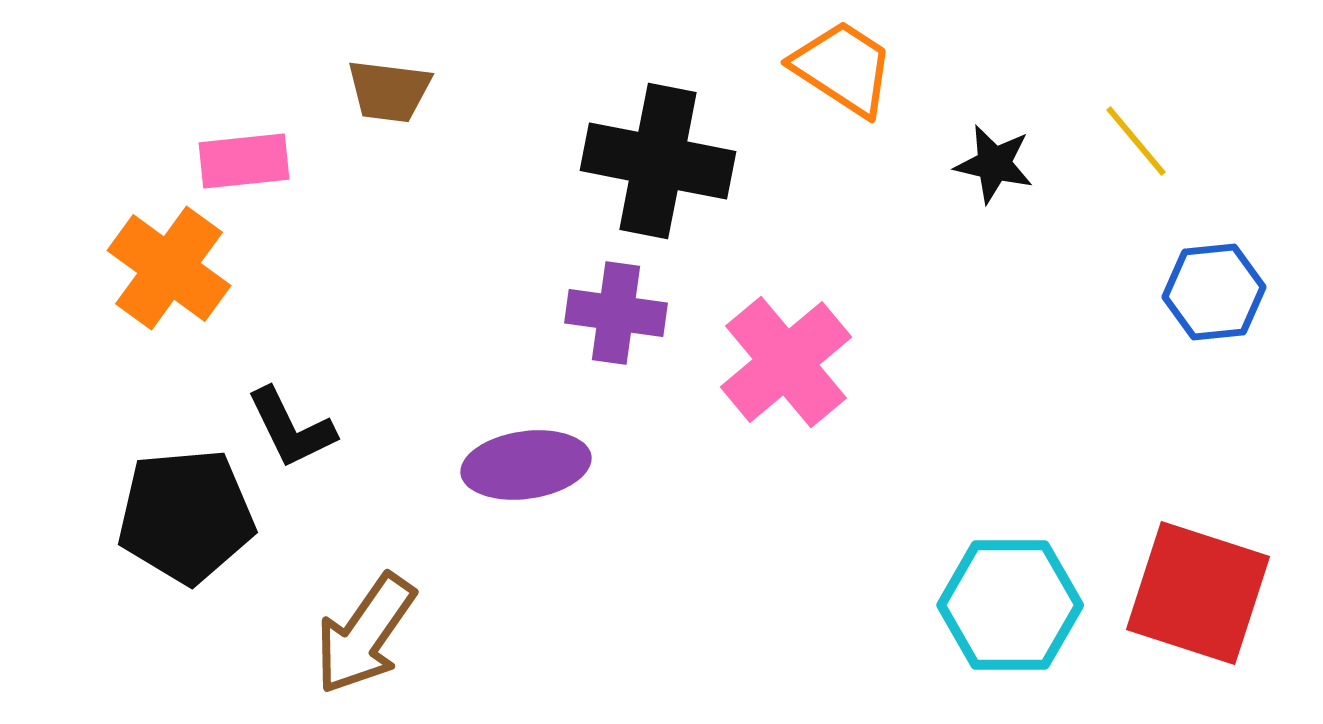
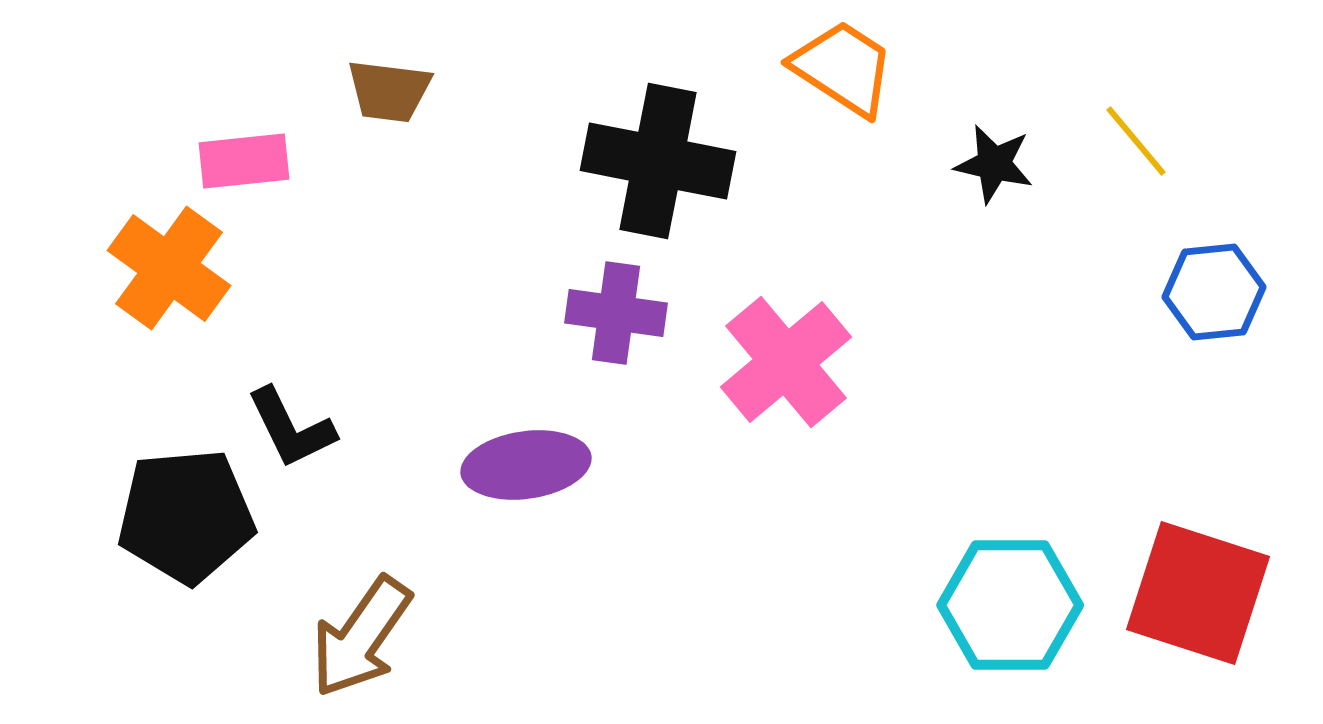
brown arrow: moved 4 px left, 3 px down
